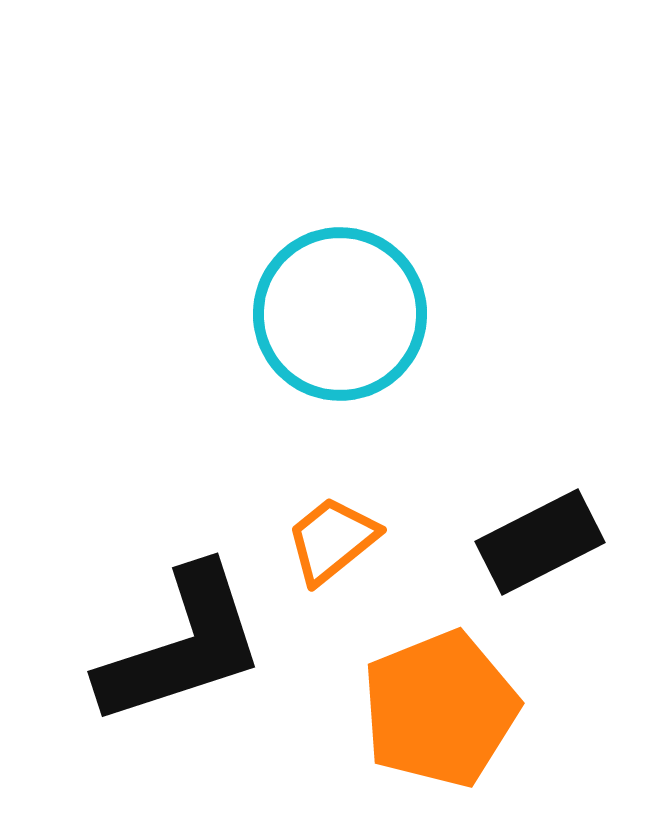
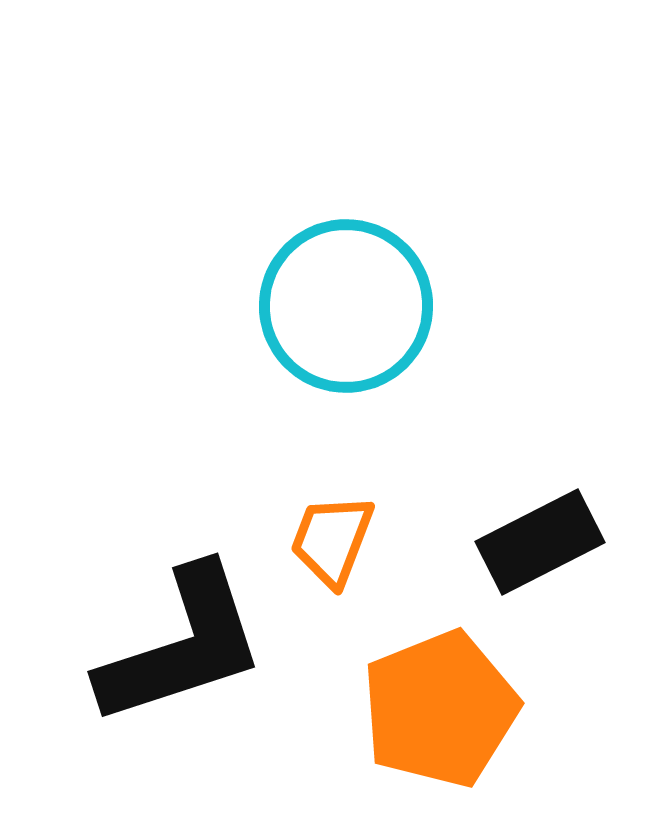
cyan circle: moved 6 px right, 8 px up
orange trapezoid: rotated 30 degrees counterclockwise
